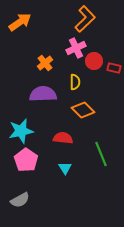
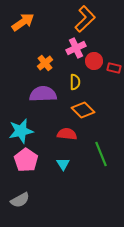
orange arrow: moved 3 px right
red semicircle: moved 4 px right, 4 px up
cyan triangle: moved 2 px left, 4 px up
